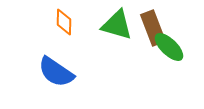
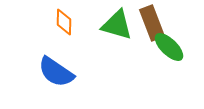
brown rectangle: moved 1 px left, 5 px up
